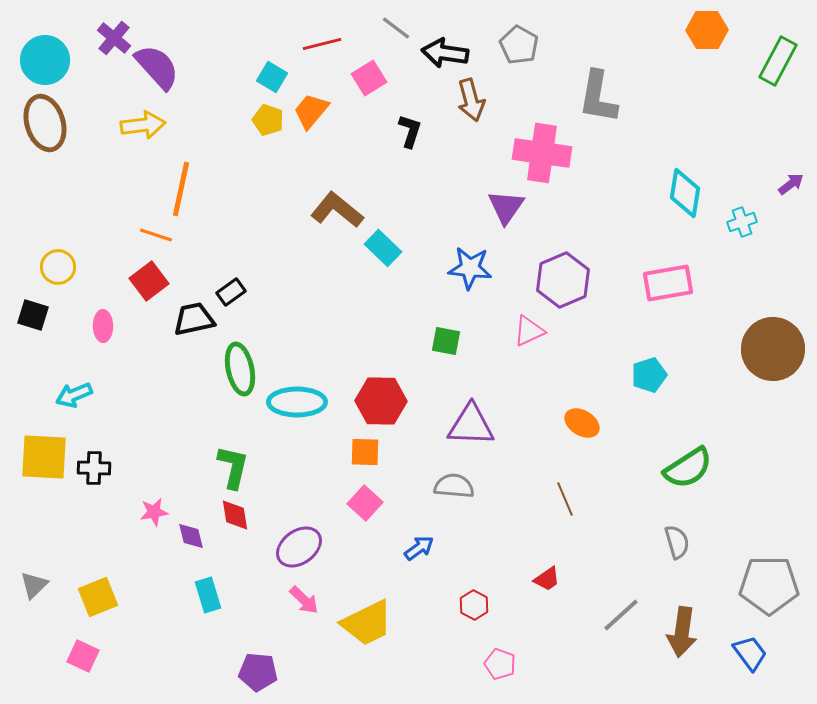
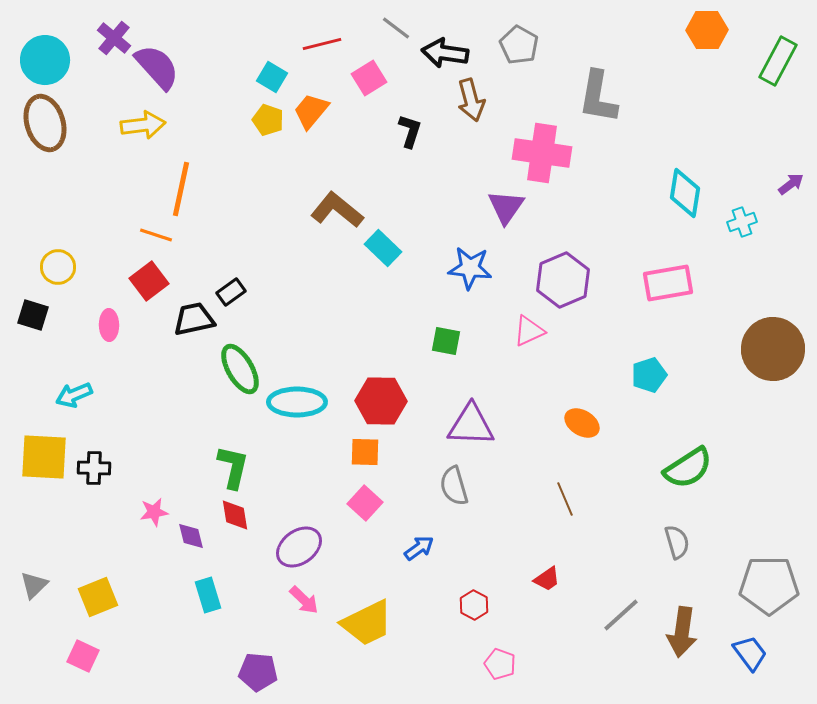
pink ellipse at (103, 326): moved 6 px right, 1 px up
green ellipse at (240, 369): rotated 18 degrees counterclockwise
gray semicircle at (454, 486): rotated 111 degrees counterclockwise
